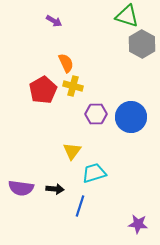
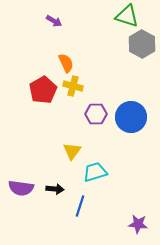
cyan trapezoid: moved 1 px right, 1 px up
